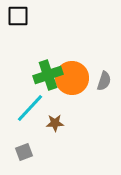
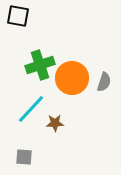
black square: rotated 10 degrees clockwise
green cross: moved 8 px left, 10 px up
gray semicircle: moved 1 px down
cyan line: moved 1 px right, 1 px down
gray square: moved 5 px down; rotated 24 degrees clockwise
